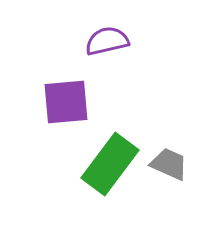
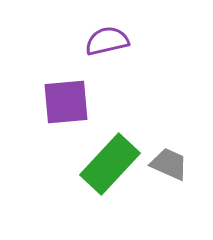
green rectangle: rotated 6 degrees clockwise
